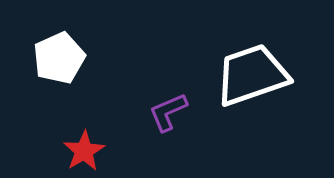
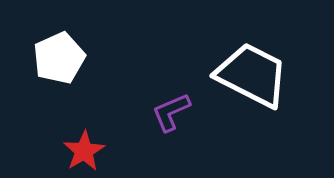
white trapezoid: rotated 46 degrees clockwise
purple L-shape: moved 3 px right
